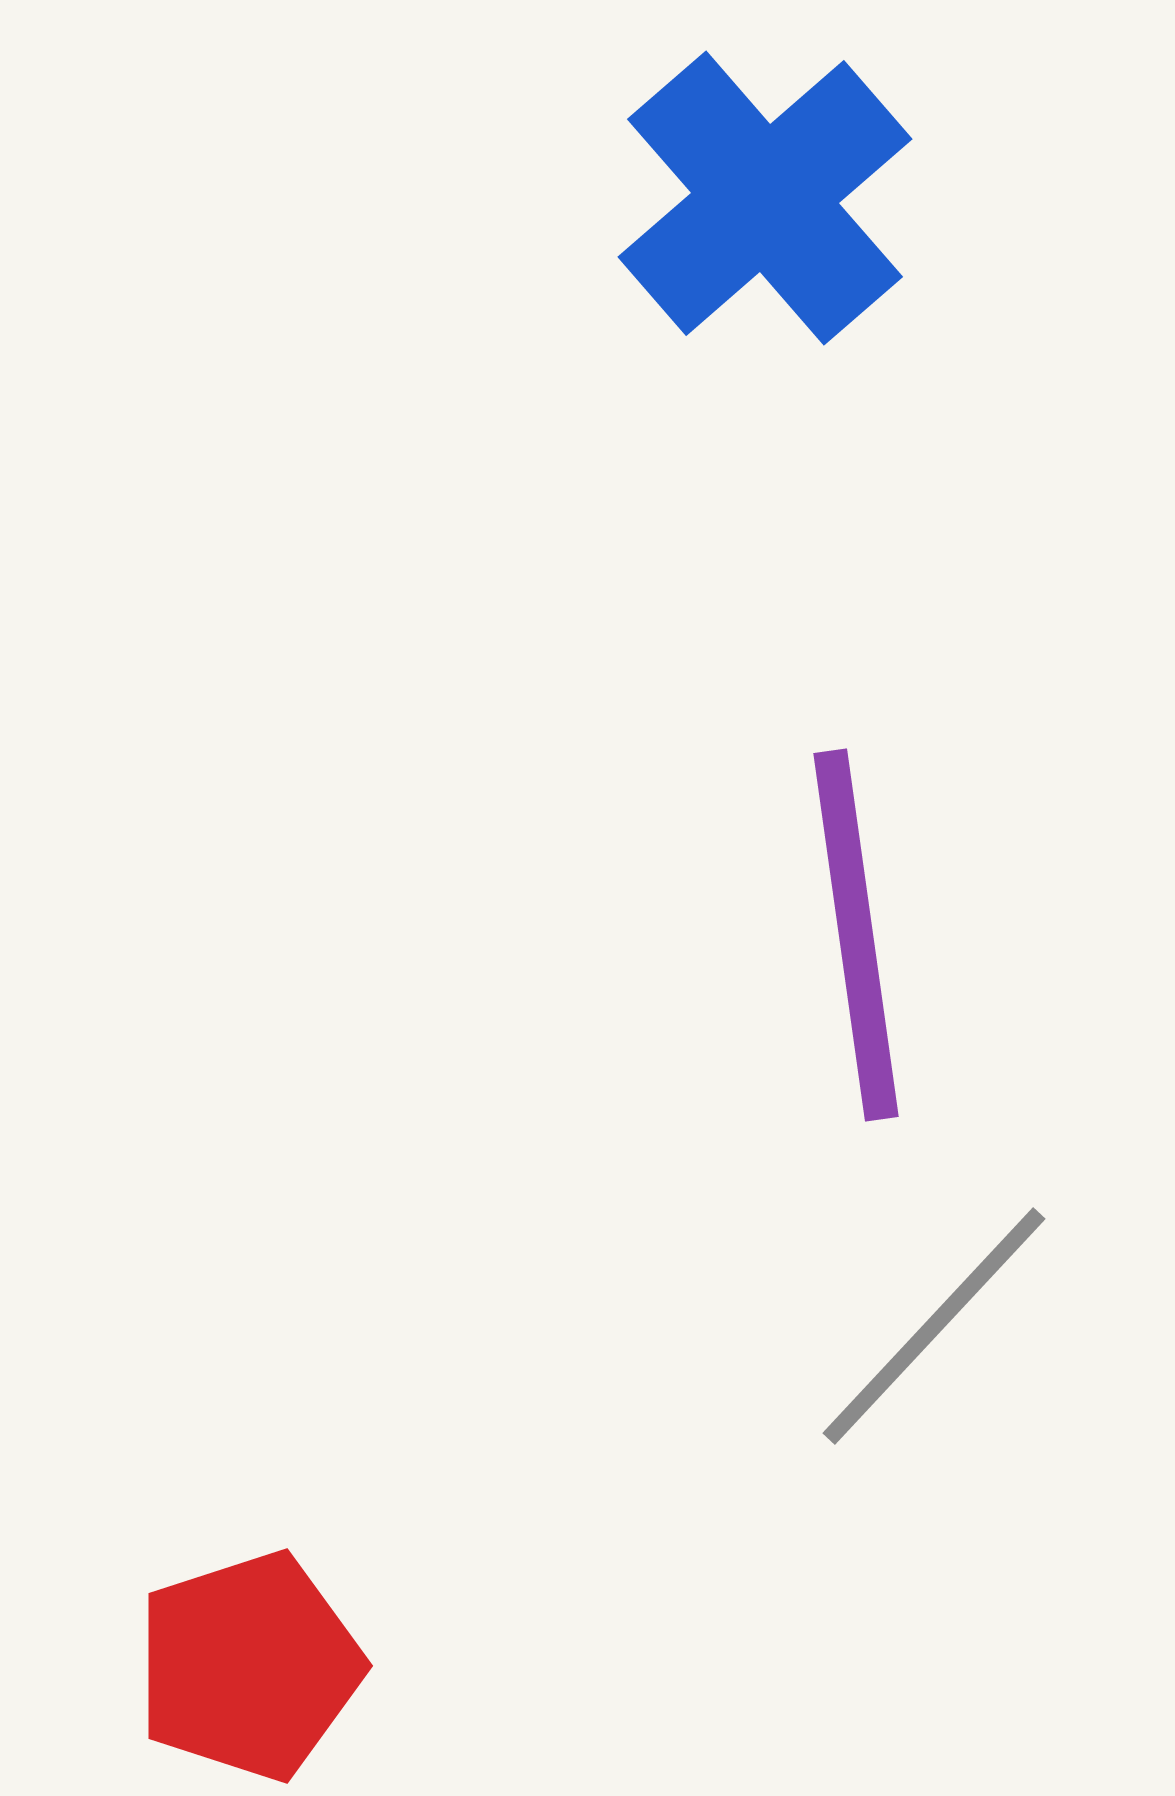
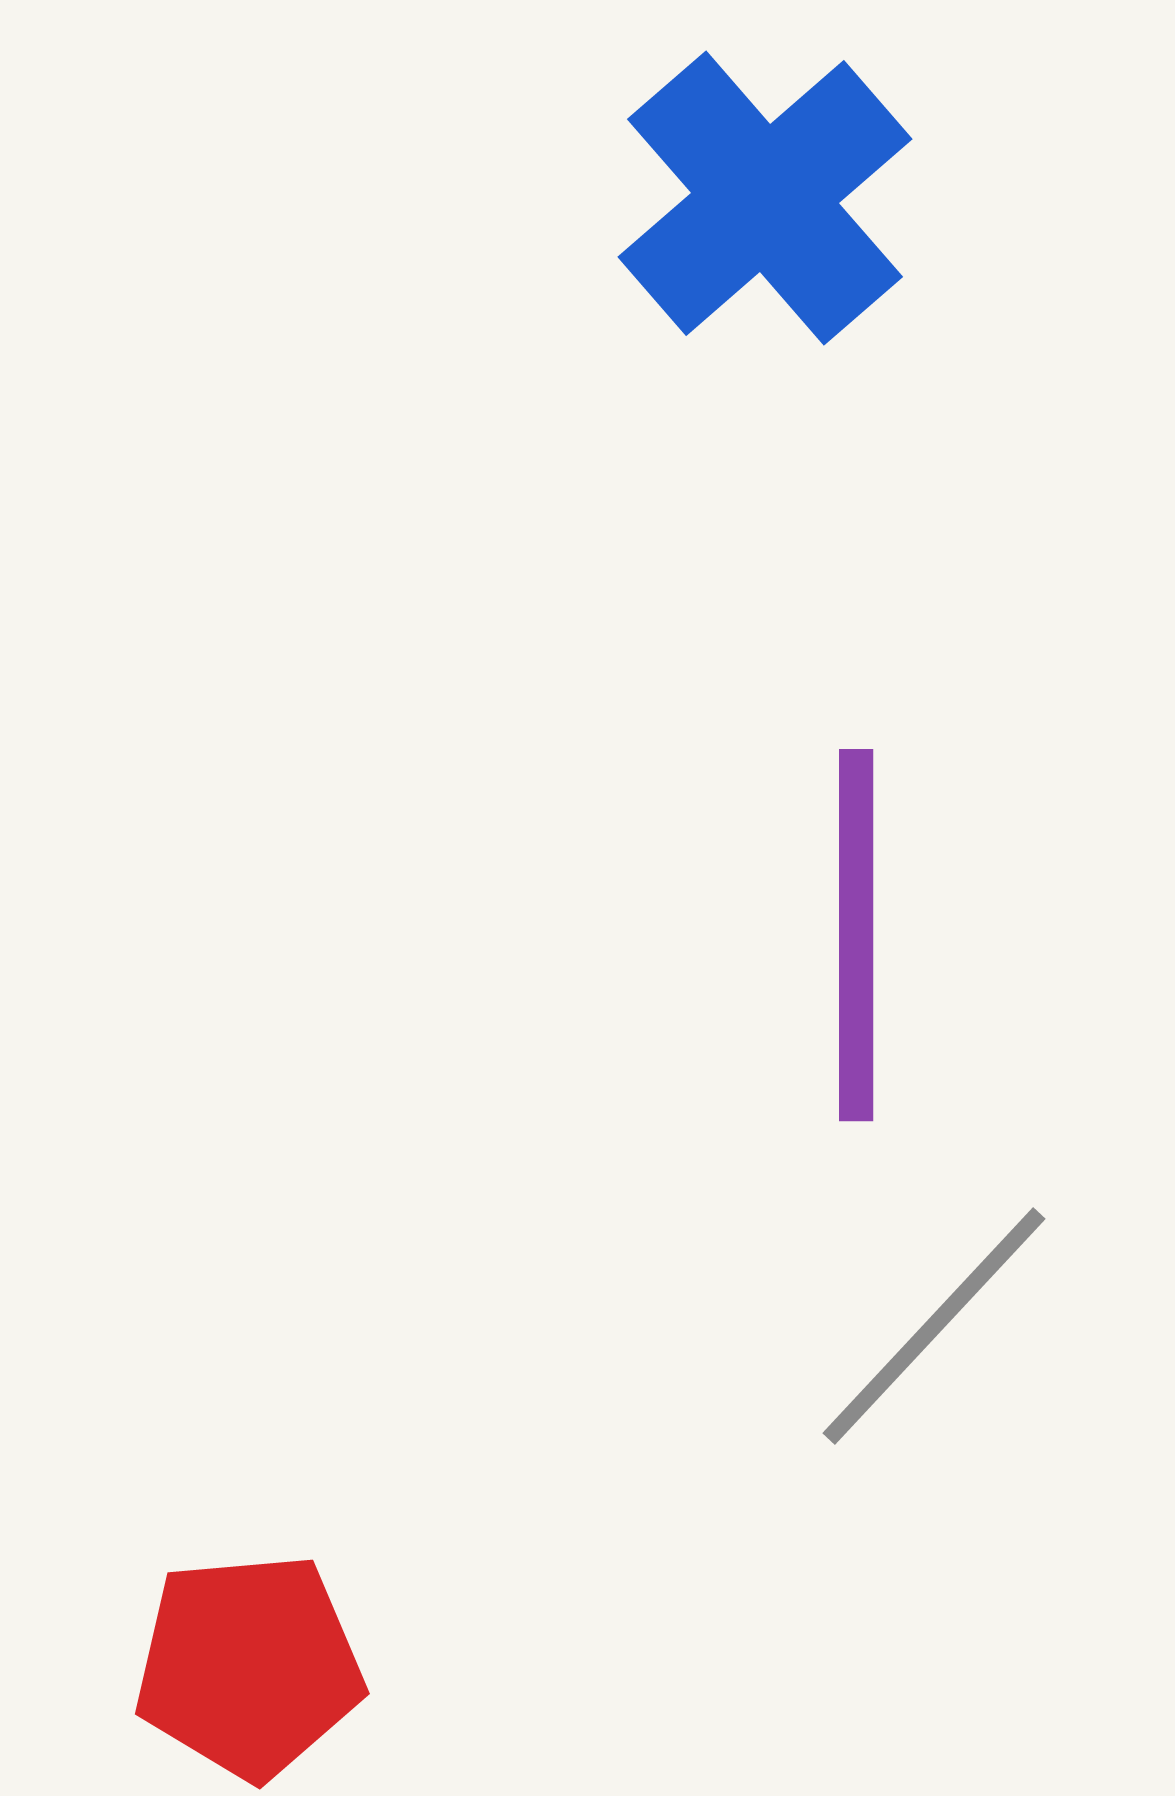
purple line: rotated 8 degrees clockwise
red pentagon: rotated 13 degrees clockwise
